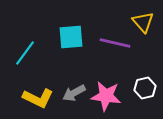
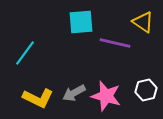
yellow triangle: rotated 15 degrees counterclockwise
cyan square: moved 10 px right, 15 px up
white hexagon: moved 1 px right, 2 px down
pink star: rotated 8 degrees clockwise
